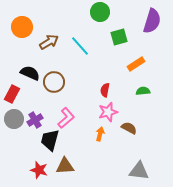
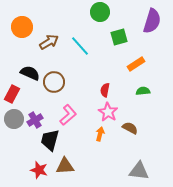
pink star: rotated 24 degrees counterclockwise
pink L-shape: moved 2 px right, 3 px up
brown semicircle: moved 1 px right
